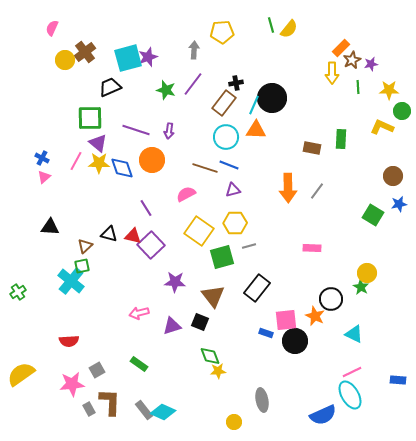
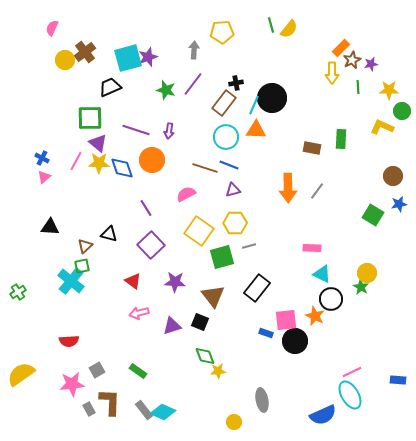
red triangle at (133, 236): moved 45 px down; rotated 24 degrees clockwise
cyan triangle at (354, 334): moved 32 px left, 60 px up
green diamond at (210, 356): moved 5 px left
green rectangle at (139, 364): moved 1 px left, 7 px down
